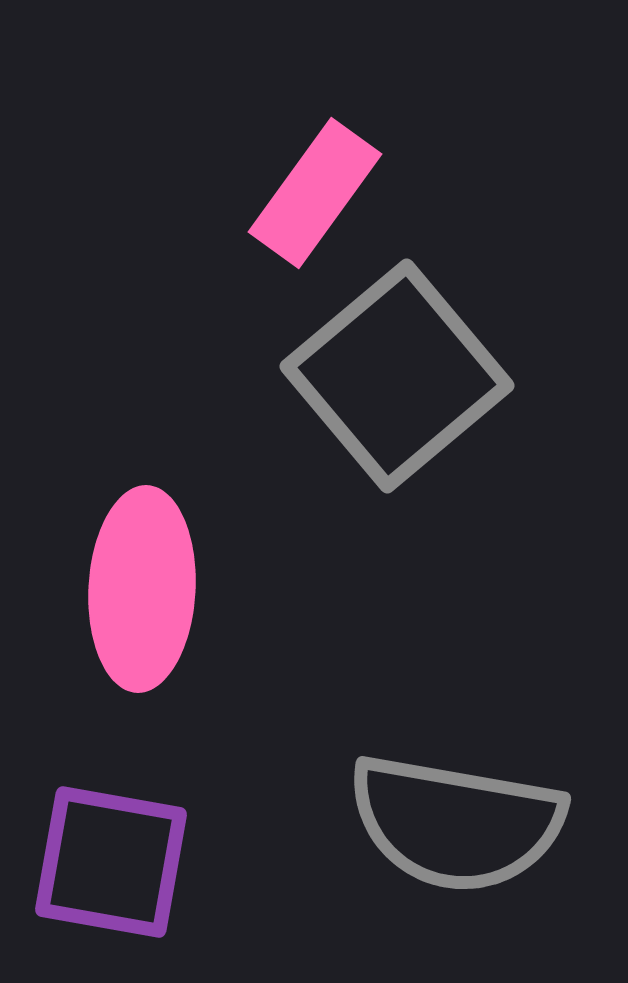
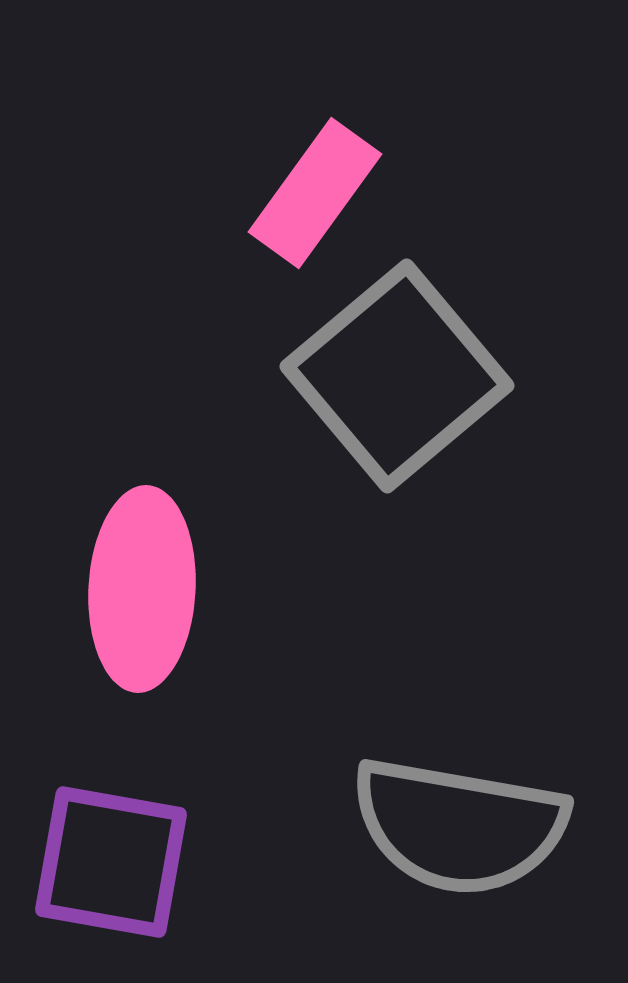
gray semicircle: moved 3 px right, 3 px down
